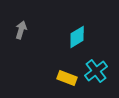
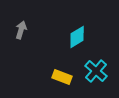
cyan cross: rotated 10 degrees counterclockwise
yellow rectangle: moved 5 px left, 1 px up
